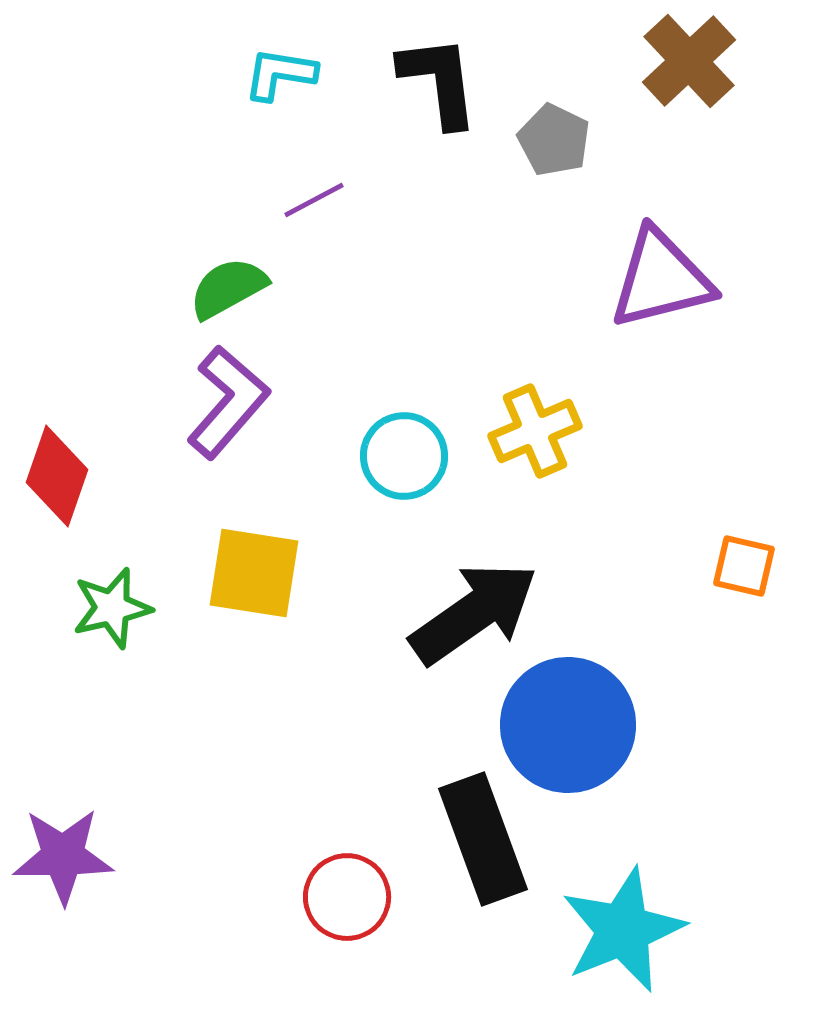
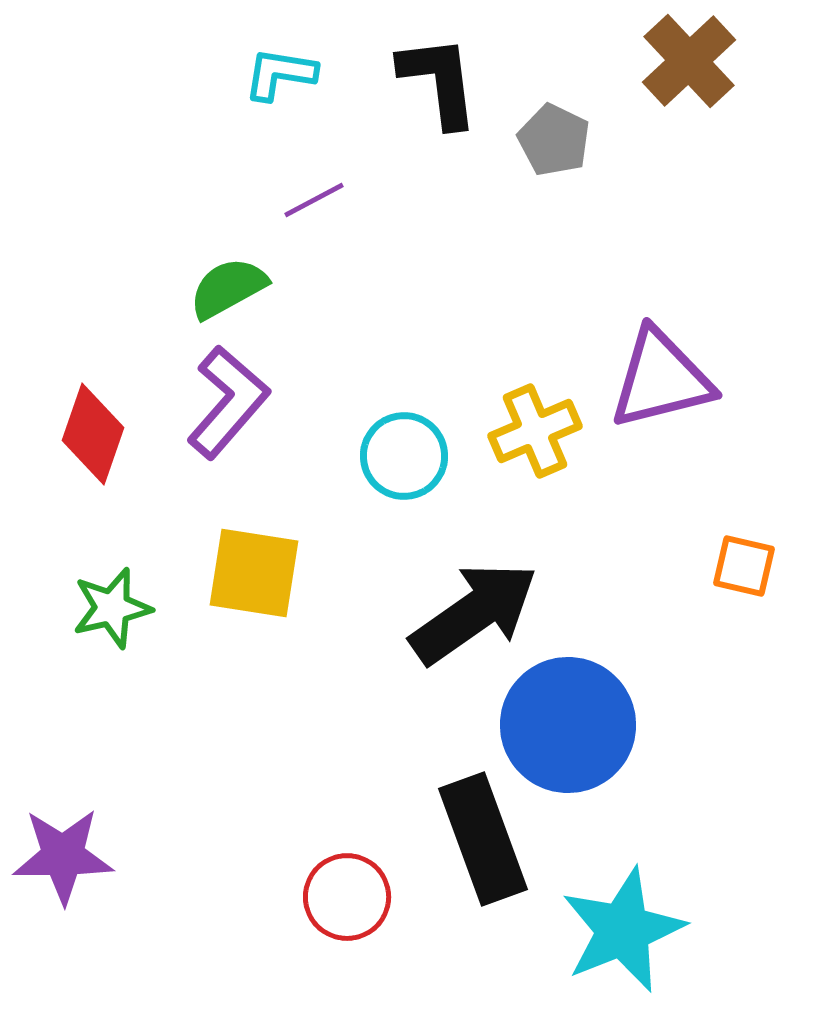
purple triangle: moved 100 px down
red diamond: moved 36 px right, 42 px up
